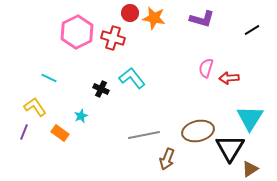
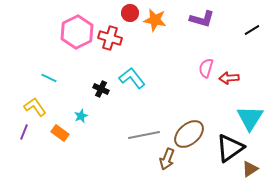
orange star: moved 1 px right, 2 px down
red cross: moved 3 px left
brown ellipse: moved 9 px left, 3 px down; rotated 28 degrees counterclockwise
black triangle: rotated 24 degrees clockwise
